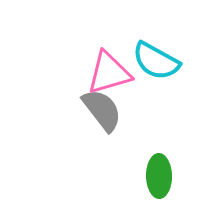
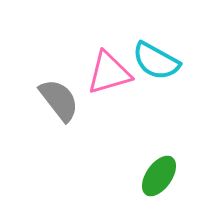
gray semicircle: moved 43 px left, 10 px up
green ellipse: rotated 36 degrees clockwise
